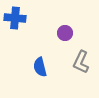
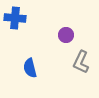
purple circle: moved 1 px right, 2 px down
blue semicircle: moved 10 px left, 1 px down
